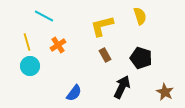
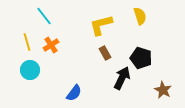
cyan line: rotated 24 degrees clockwise
yellow L-shape: moved 1 px left, 1 px up
orange cross: moved 7 px left
brown rectangle: moved 2 px up
cyan circle: moved 4 px down
black arrow: moved 9 px up
brown star: moved 2 px left, 2 px up
